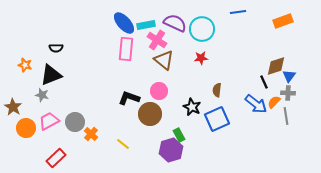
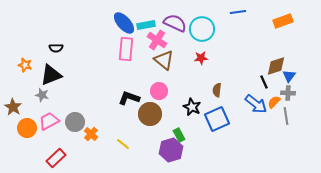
orange circle: moved 1 px right
